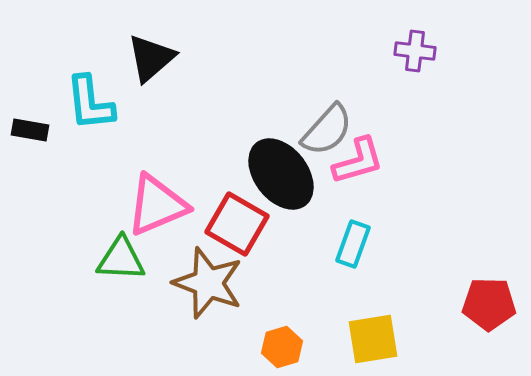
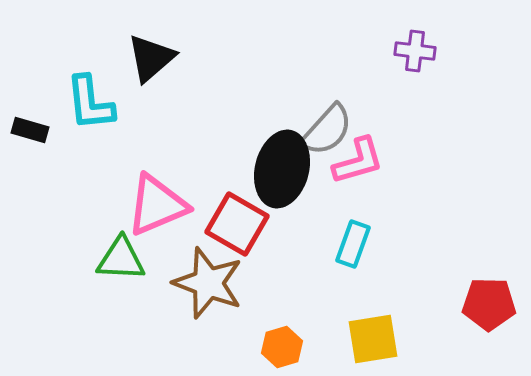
black rectangle: rotated 6 degrees clockwise
black ellipse: moved 1 px right, 5 px up; rotated 52 degrees clockwise
